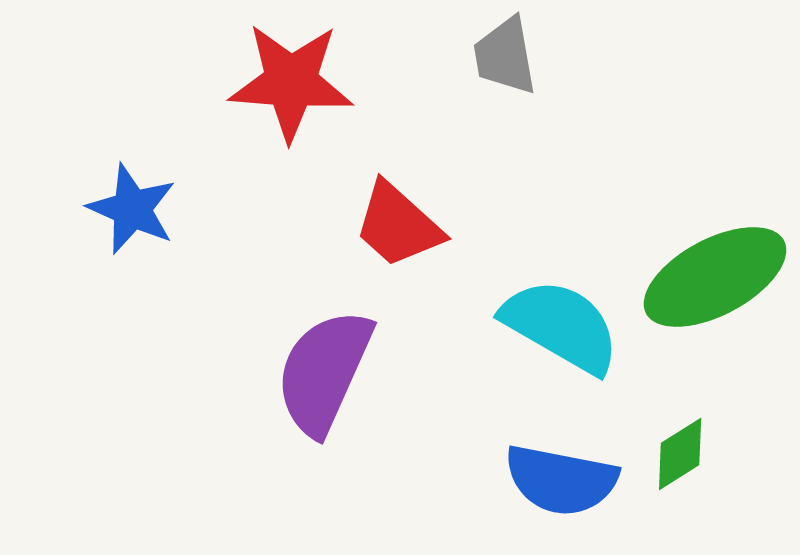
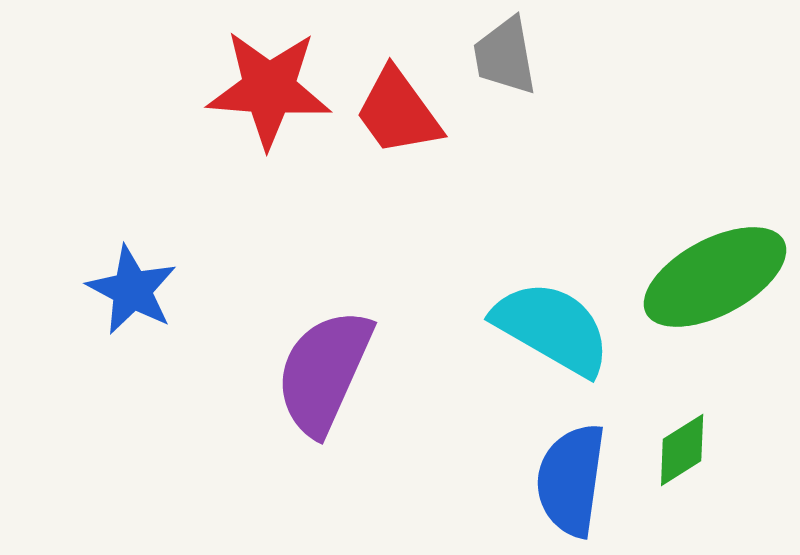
red star: moved 22 px left, 7 px down
blue star: moved 81 px down; rotated 4 degrees clockwise
red trapezoid: moved 113 px up; rotated 12 degrees clockwise
cyan semicircle: moved 9 px left, 2 px down
green diamond: moved 2 px right, 4 px up
blue semicircle: moved 10 px right; rotated 87 degrees clockwise
